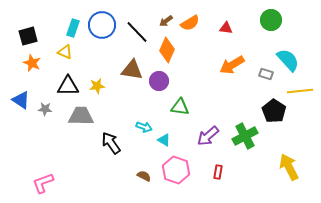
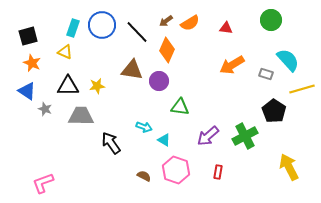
yellow line: moved 2 px right, 2 px up; rotated 10 degrees counterclockwise
blue triangle: moved 6 px right, 9 px up
gray star: rotated 16 degrees clockwise
